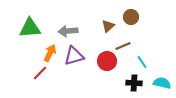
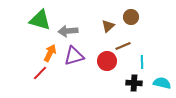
green triangle: moved 10 px right, 8 px up; rotated 20 degrees clockwise
cyan line: rotated 32 degrees clockwise
